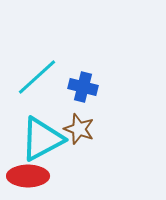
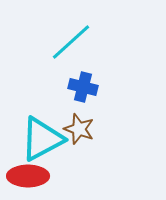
cyan line: moved 34 px right, 35 px up
